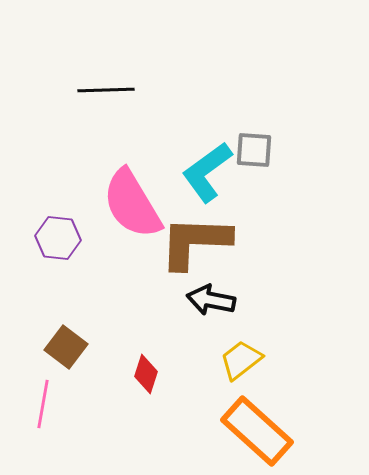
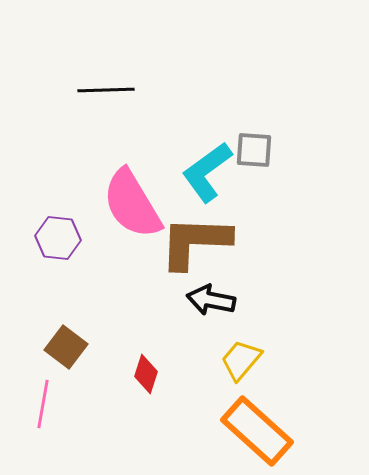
yellow trapezoid: rotated 12 degrees counterclockwise
